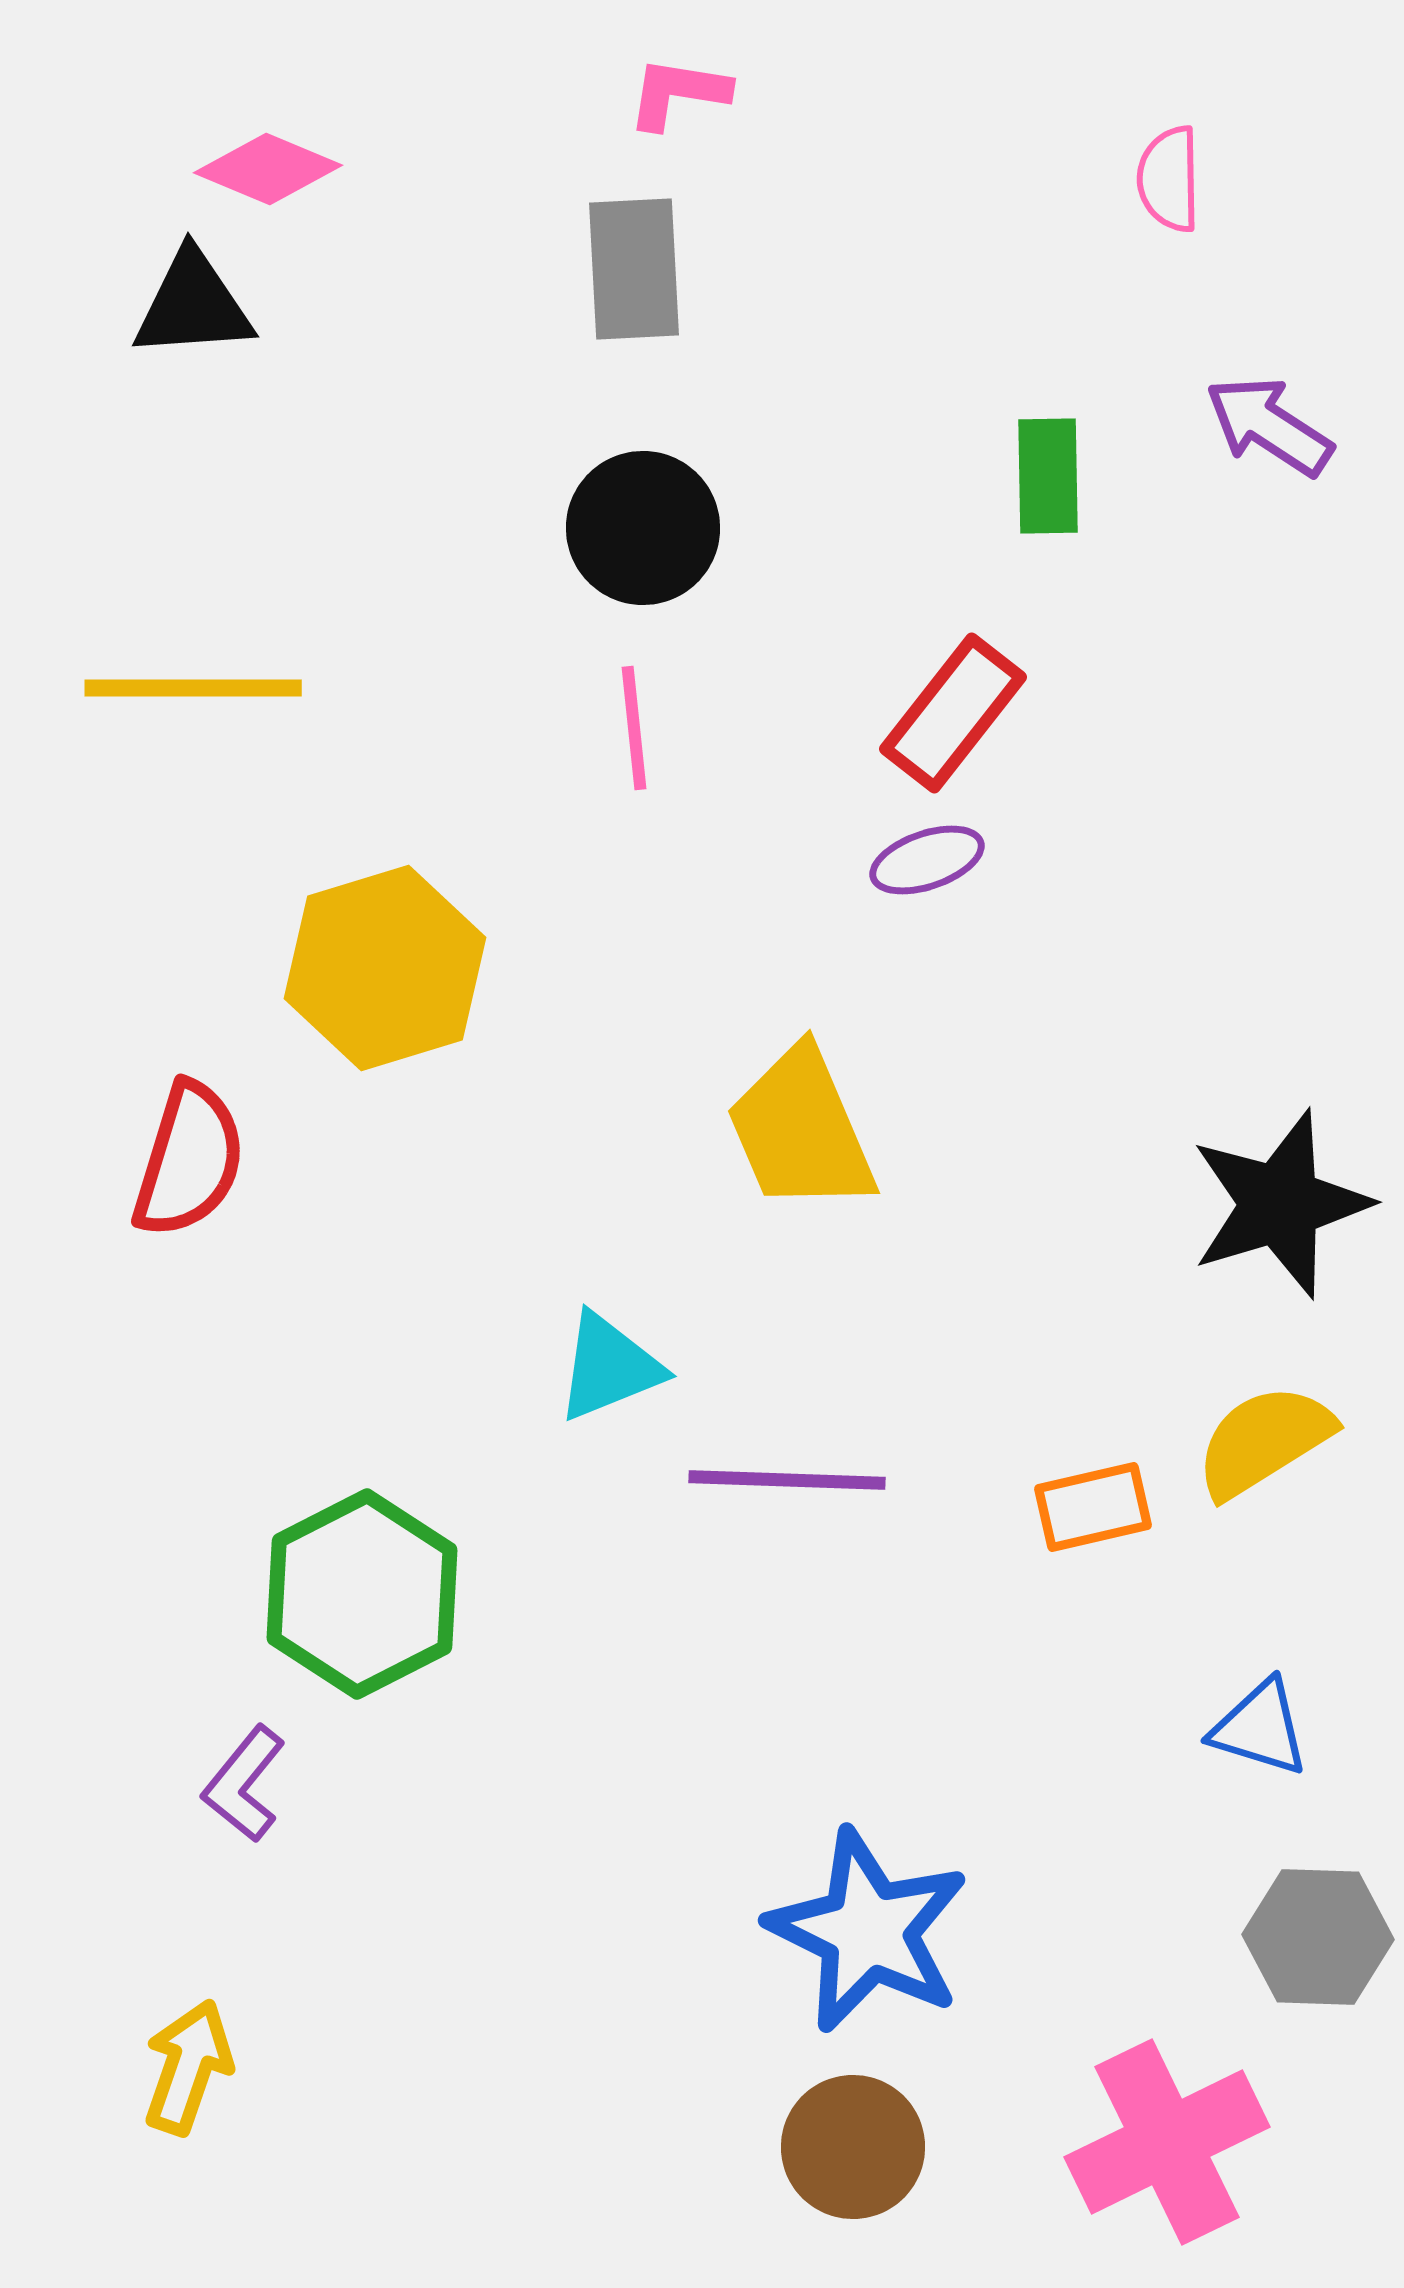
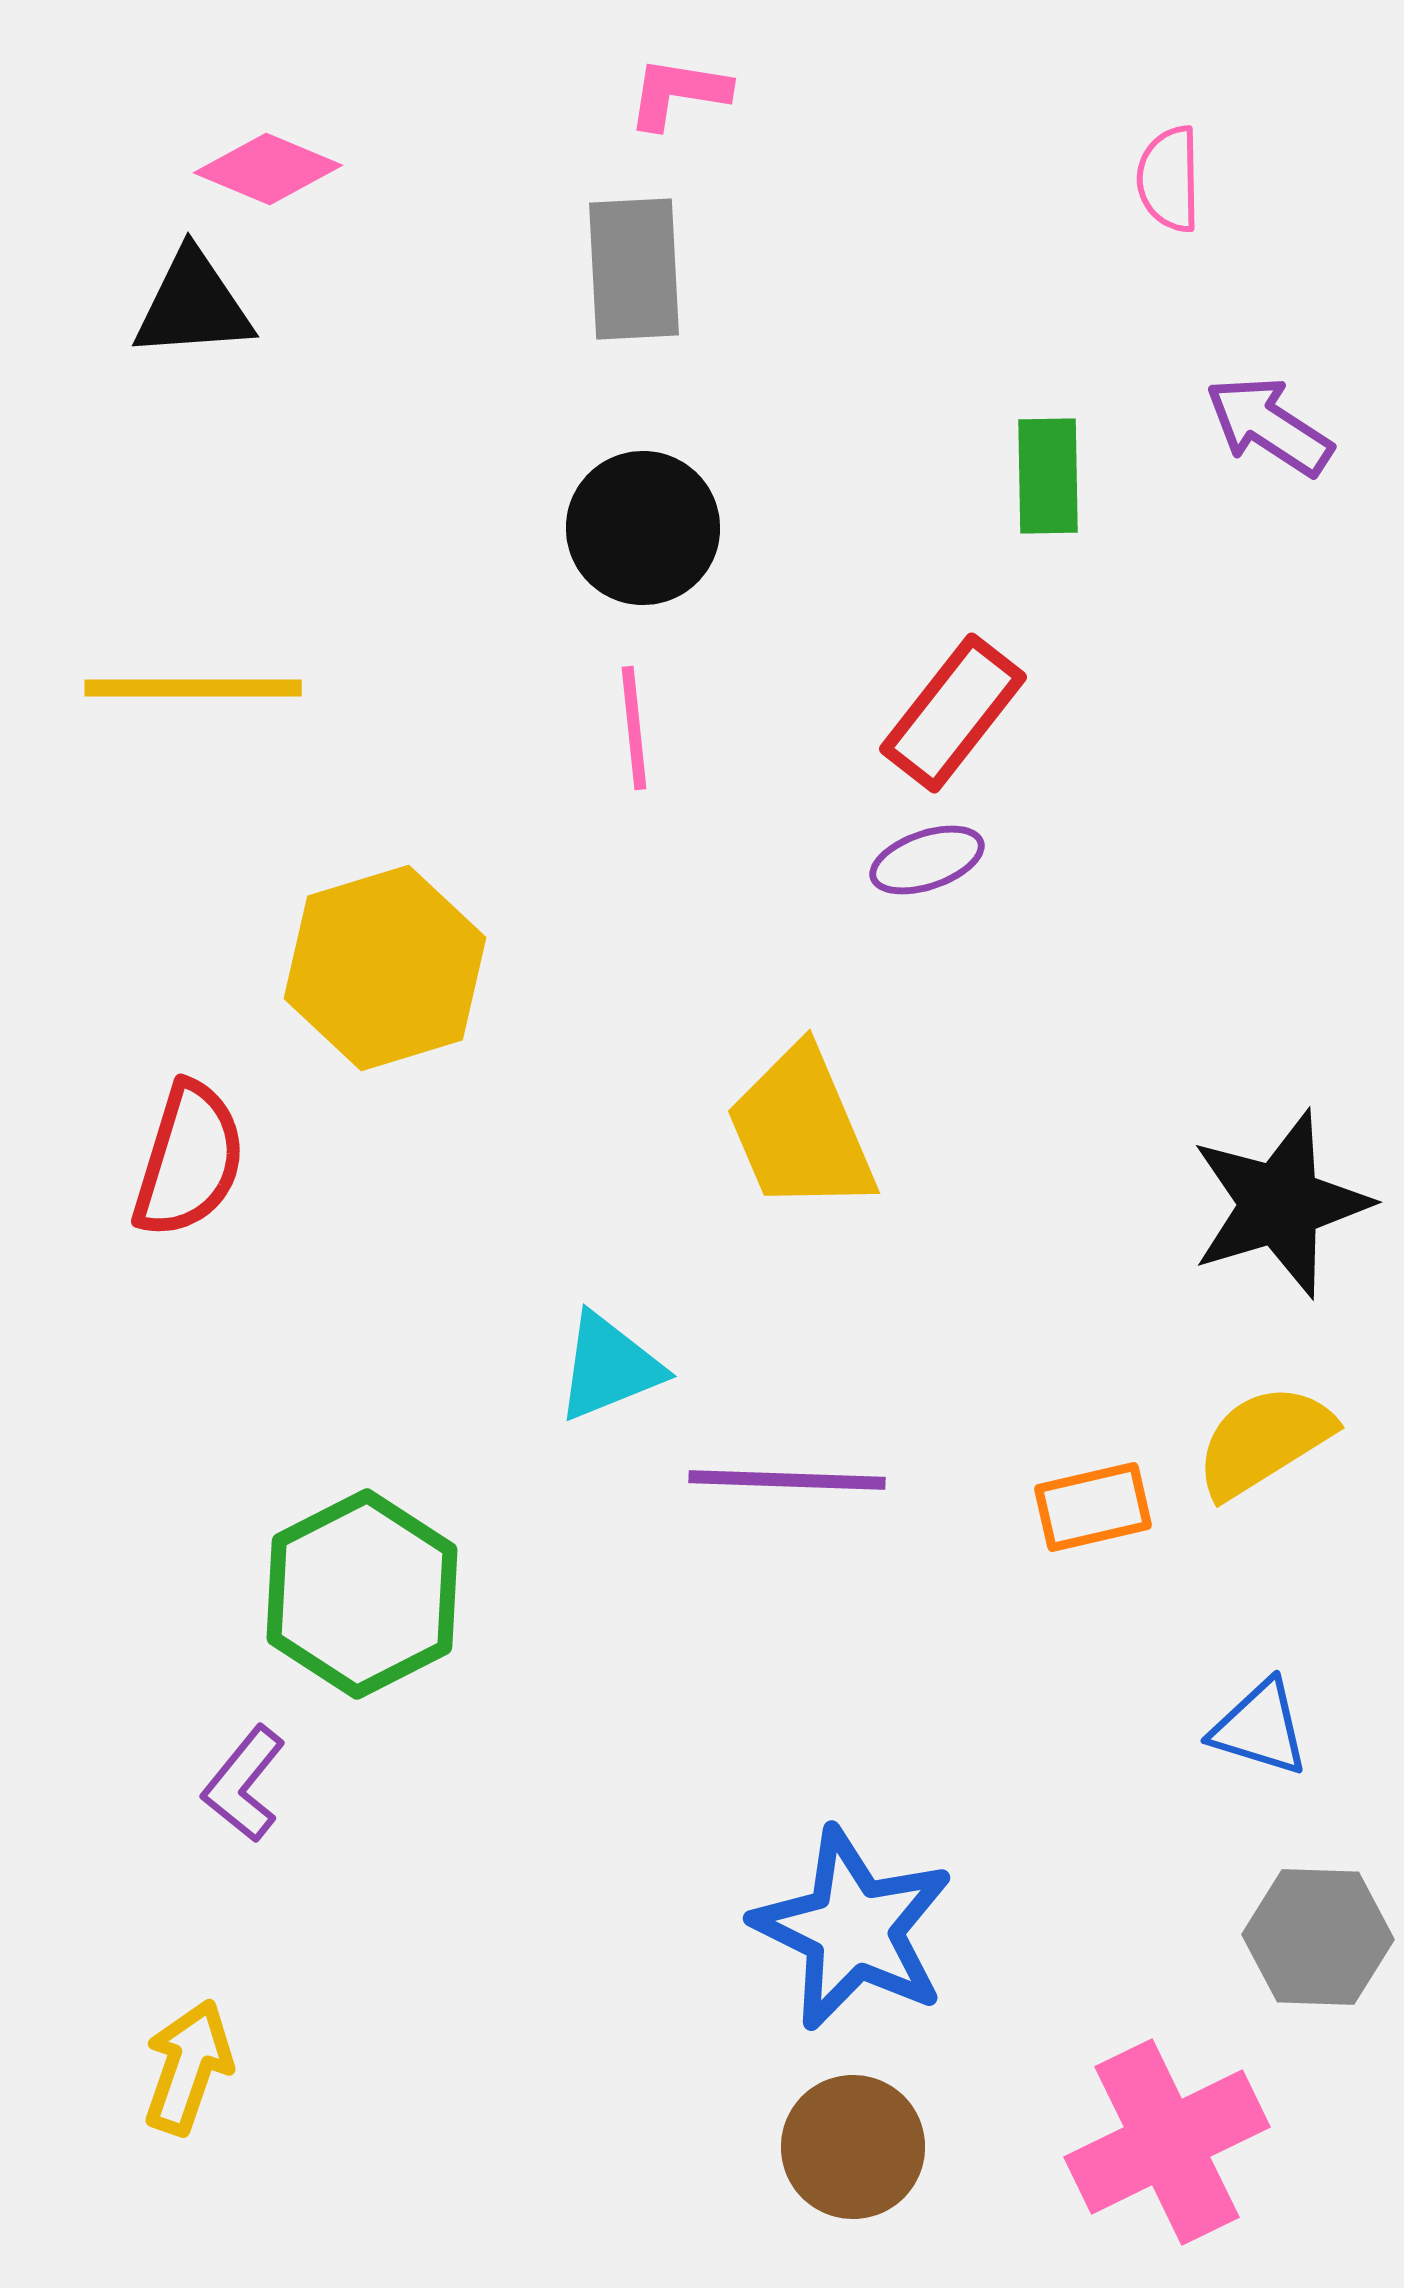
blue star: moved 15 px left, 2 px up
